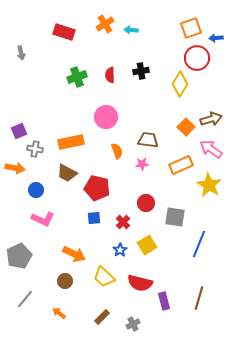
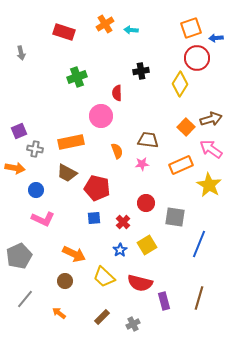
red semicircle at (110, 75): moved 7 px right, 18 px down
pink circle at (106, 117): moved 5 px left, 1 px up
